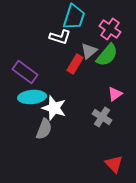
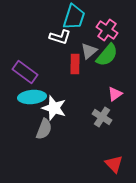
pink cross: moved 3 px left, 1 px down
red rectangle: rotated 30 degrees counterclockwise
